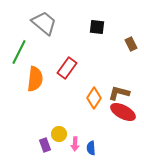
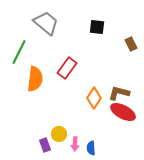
gray trapezoid: moved 2 px right
